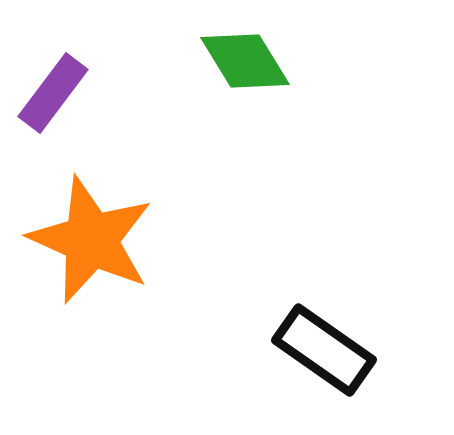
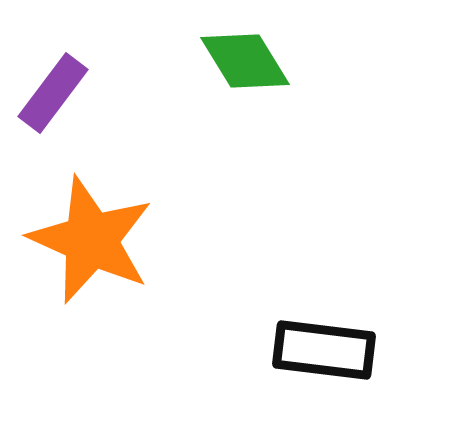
black rectangle: rotated 28 degrees counterclockwise
